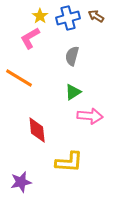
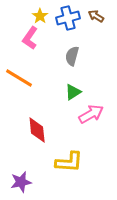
pink L-shape: rotated 25 degrees counterclockwise
pink arrow: moved 1 px right, 2 px up; rotated 35 degrees counterclockwise
